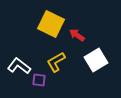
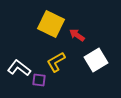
white L-shape: moved 2 px down
